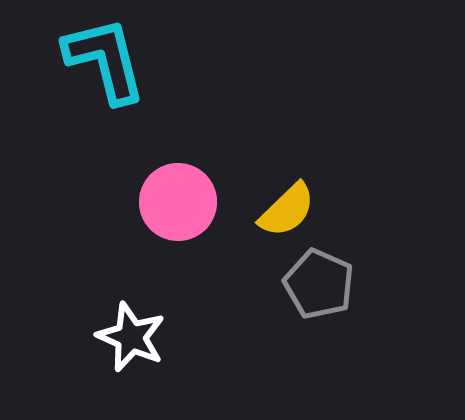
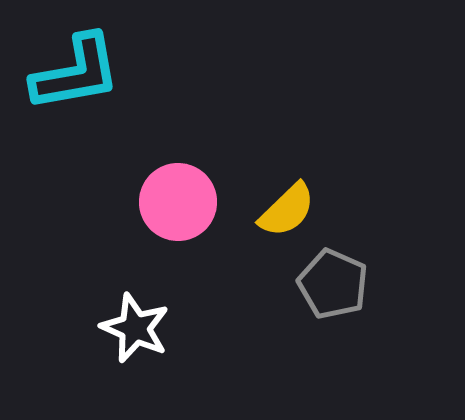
cyan L-shape: moved 29 px left, 13 px down; rotated 94 degrees clockwise
gray pentagon: moved 14 px right
white star: moved 4 px right, 9 px up
